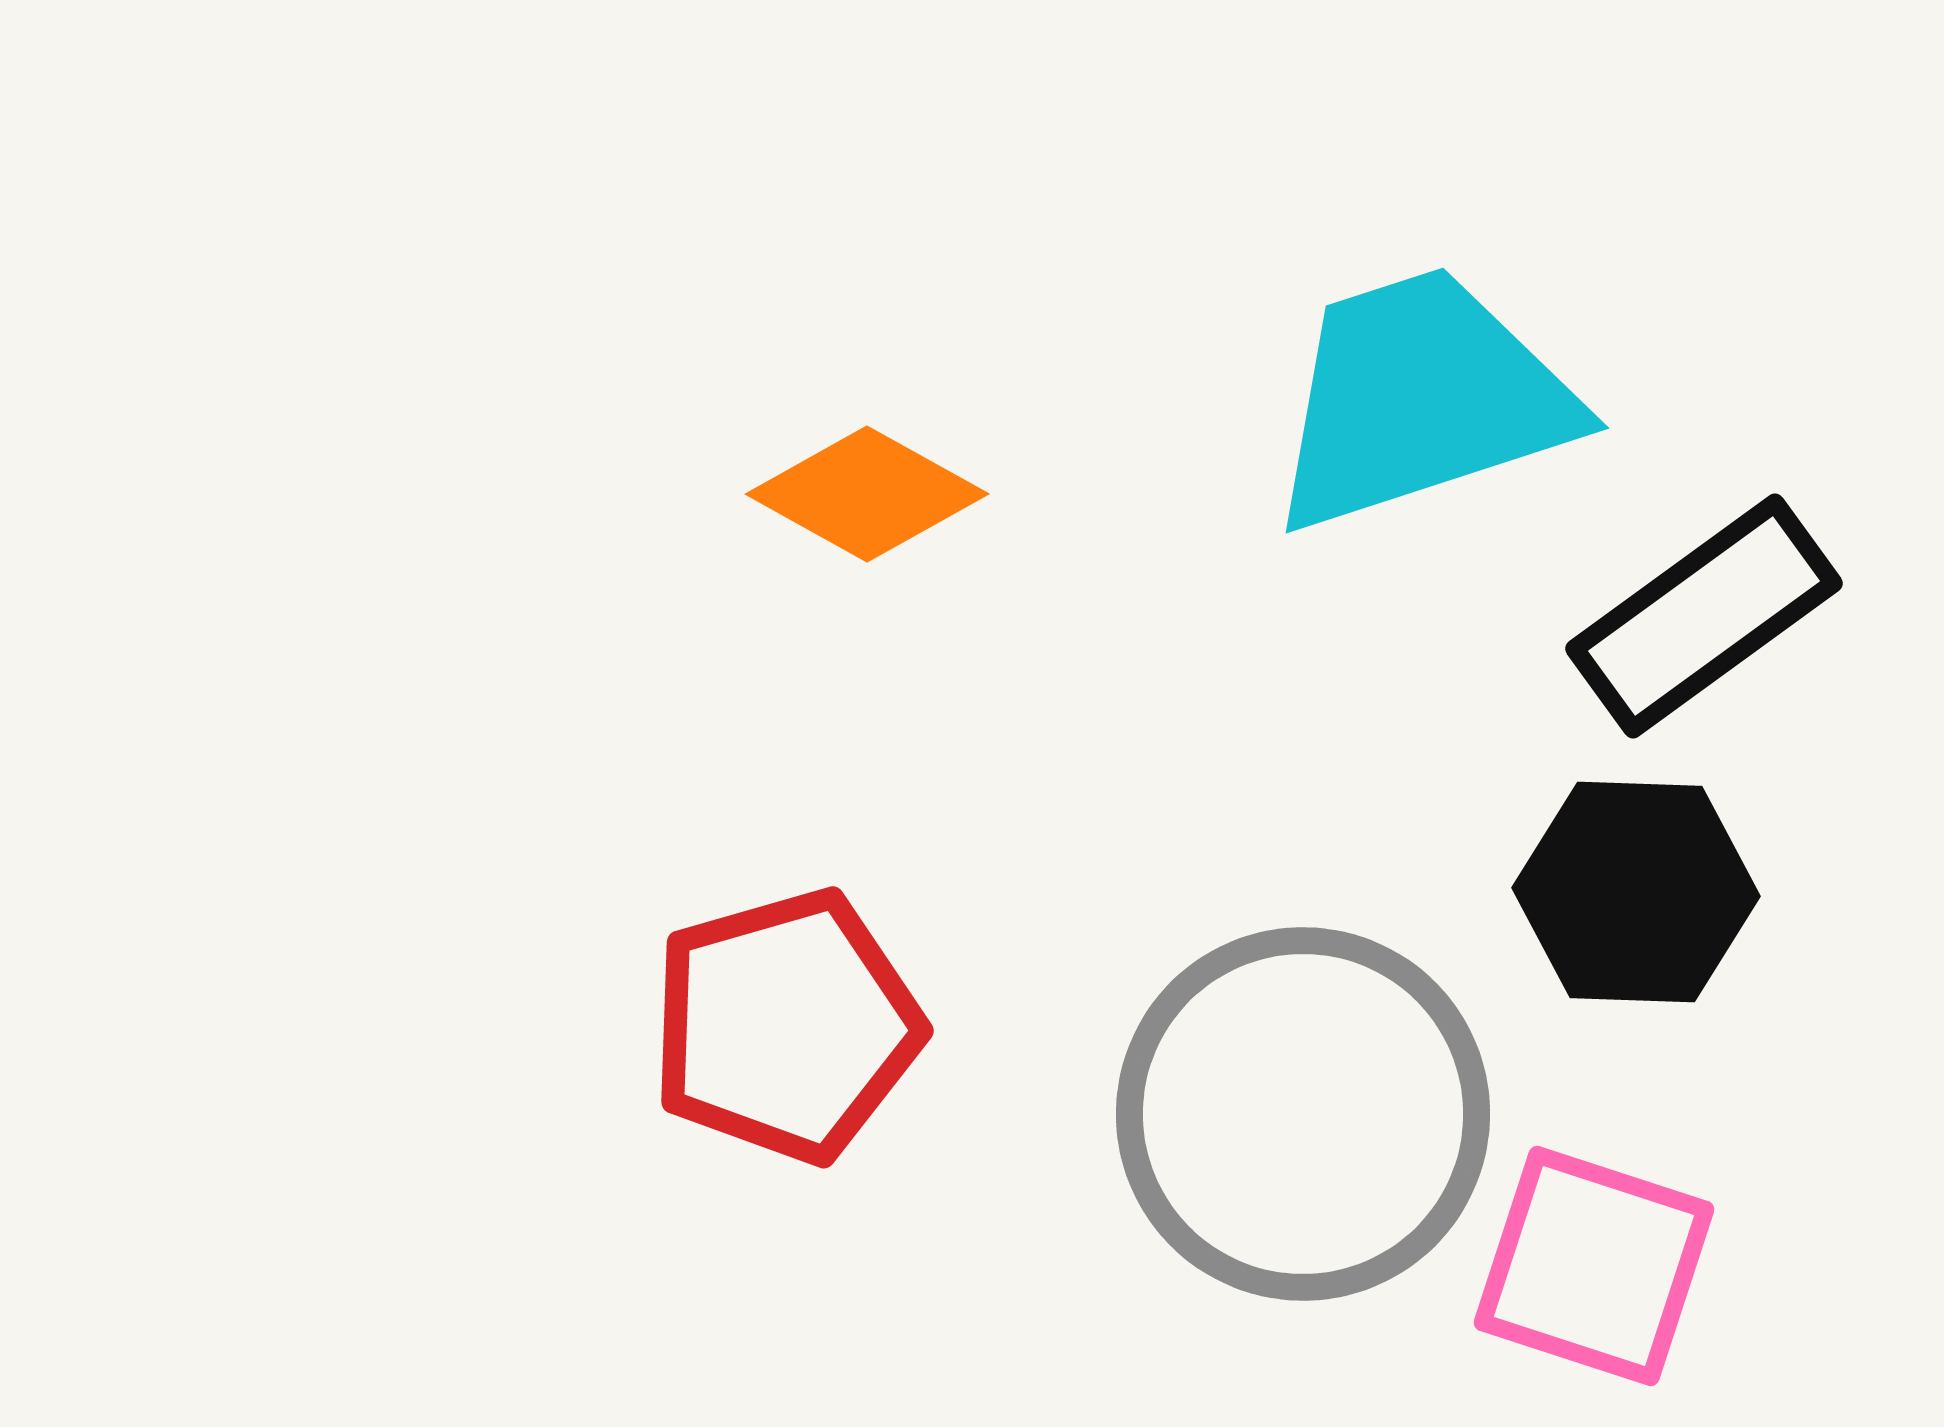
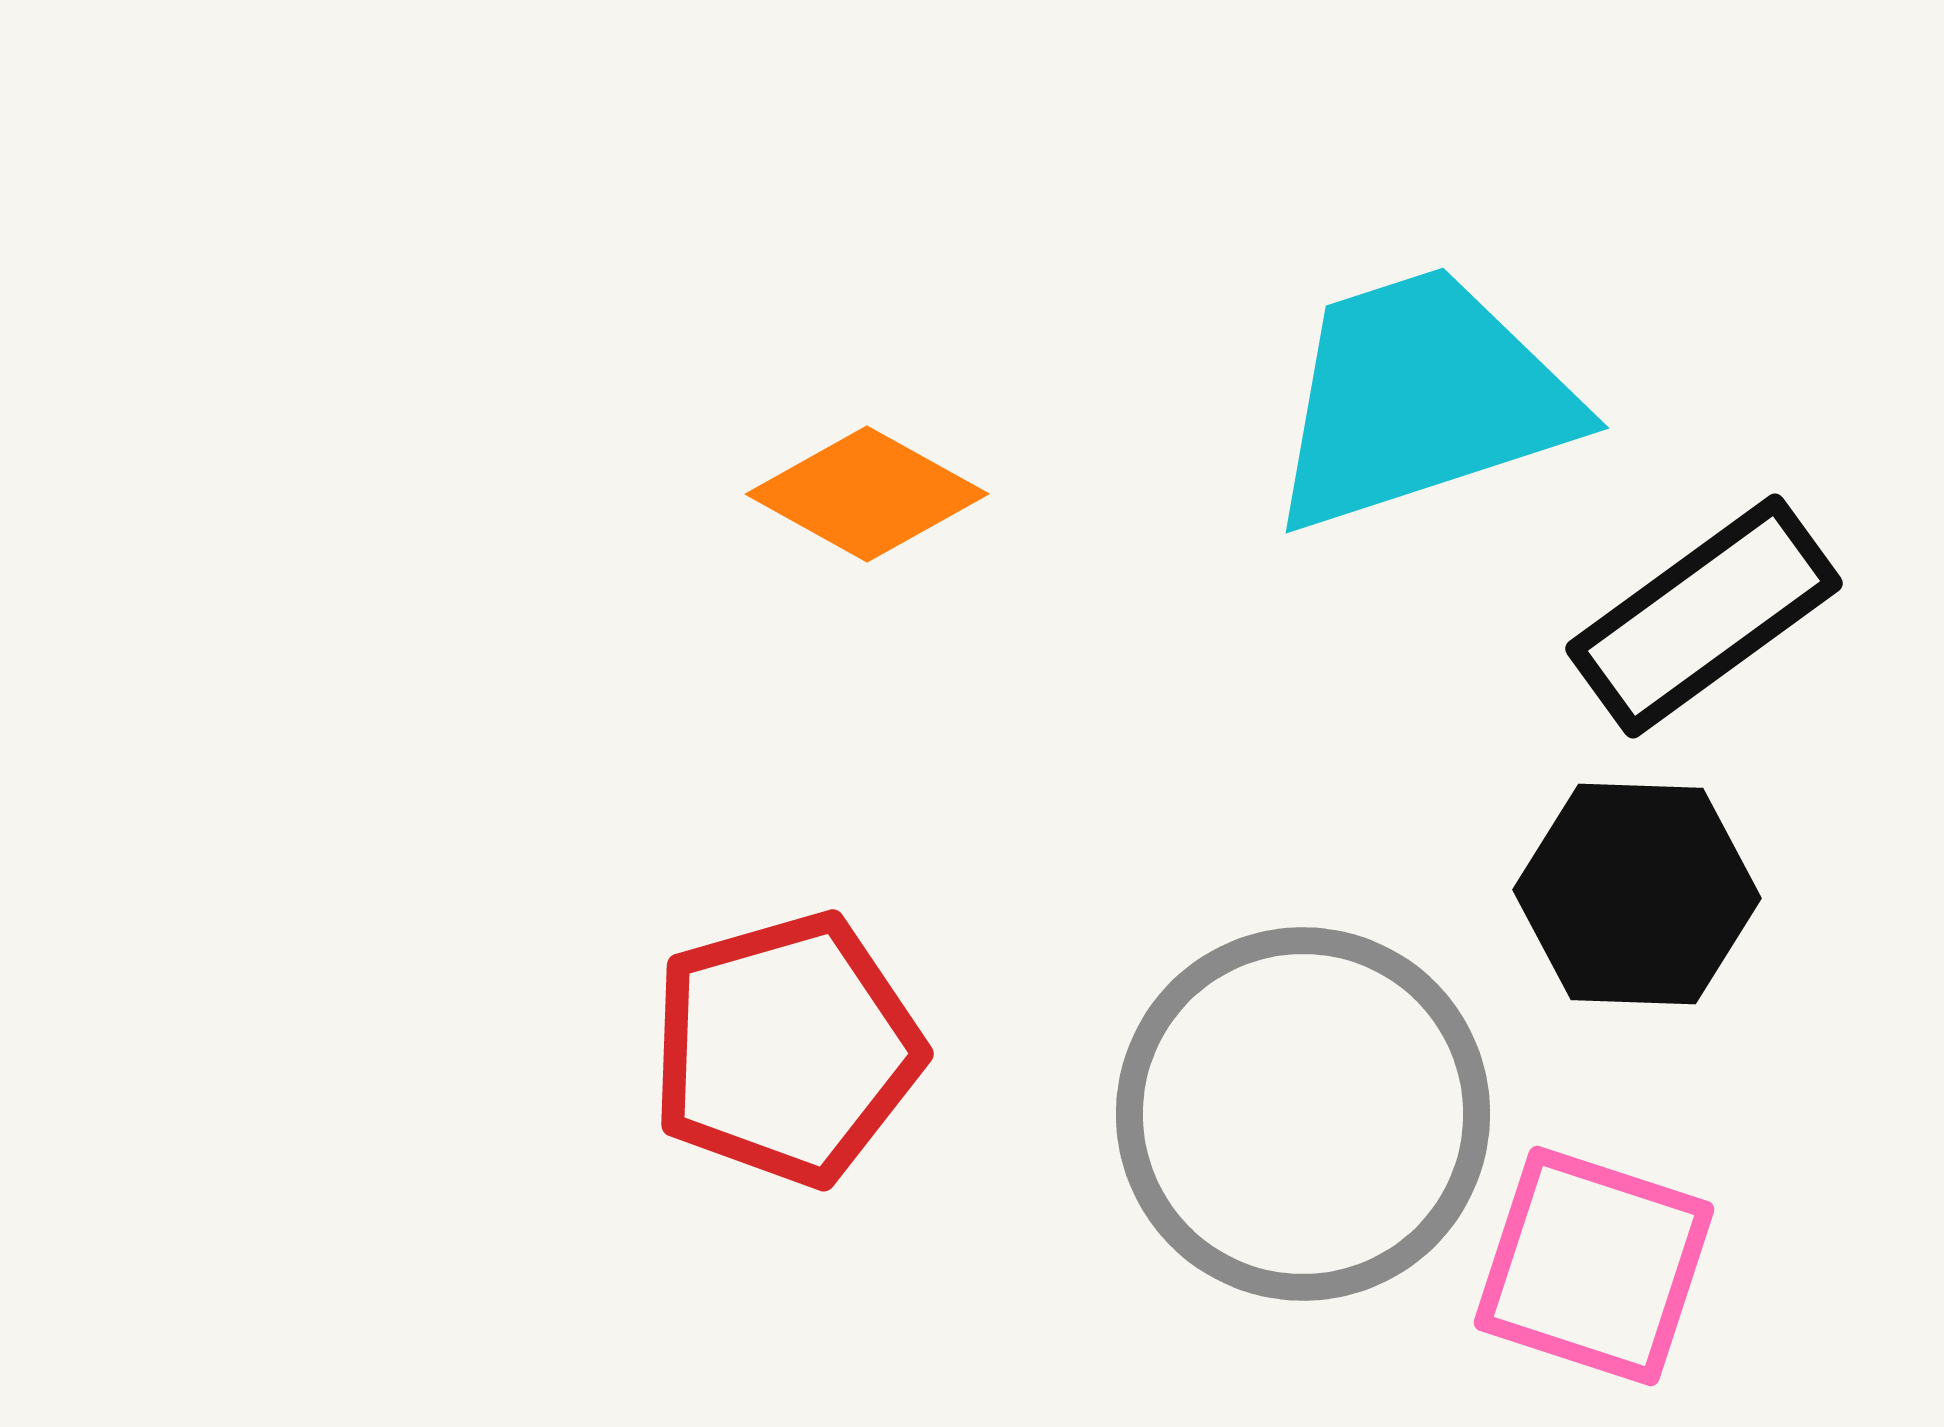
black hexagon: moved 1 px right, 2 px down
red pentagon: moved 23 px down
